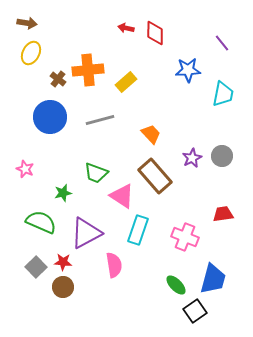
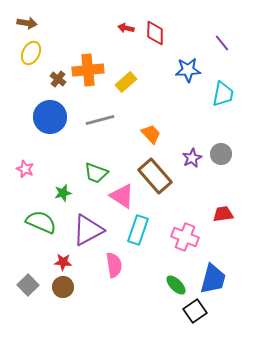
gray circle: moved 1 px left, 2 px up
purple triangle: moved 2 px right, 3 px up
gray square: moved 8 px left, 18 px down
